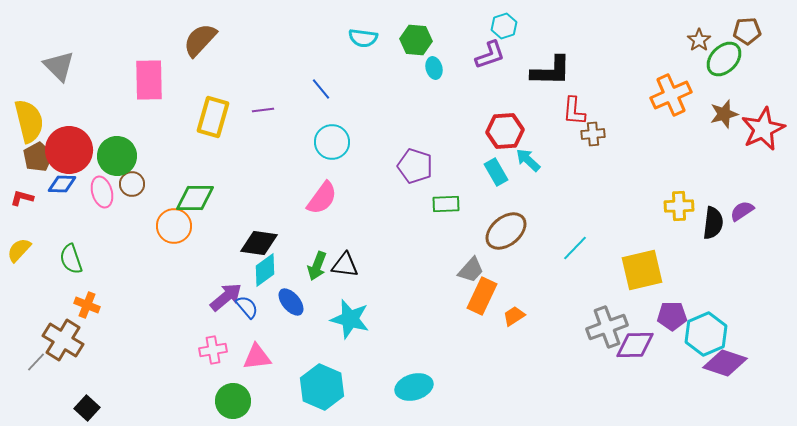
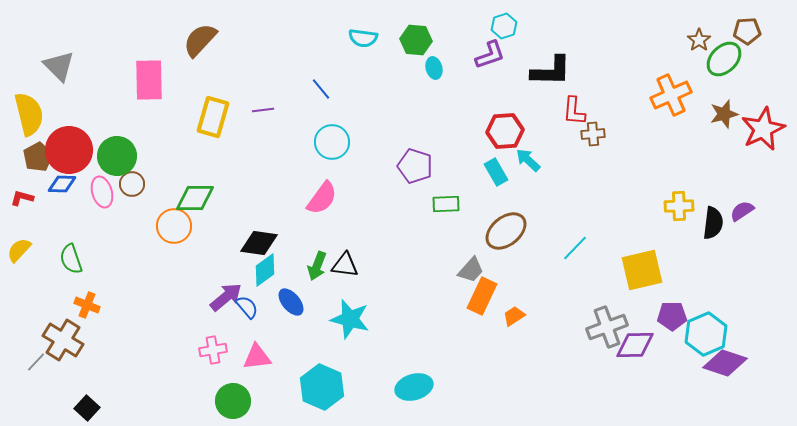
yellow semicircle at (29, 121): moved 7 px up
